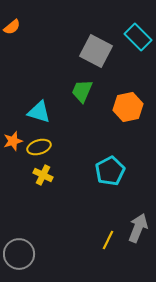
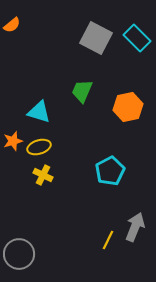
orange semicircle: moved 2 px up
cyan rectangle: moved 1 px left, 1 px down
gray square: moved 13 px up
gray arrow: moved 3 px left, 1 px up
